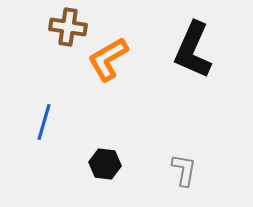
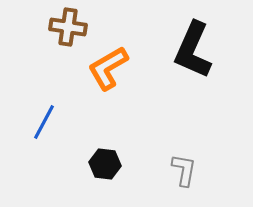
orange L-shape: moved 9 px down
blue line: rotated 12 degrees clockwise
